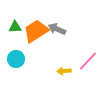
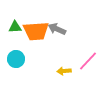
orange trapezoid: rotated 152 degrees counterclockwise
